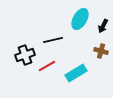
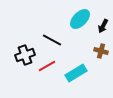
cyan ellipse: rotated 15 degrees clockwise
black line: moved 1 px left; rotated 42 degrees clockwise
